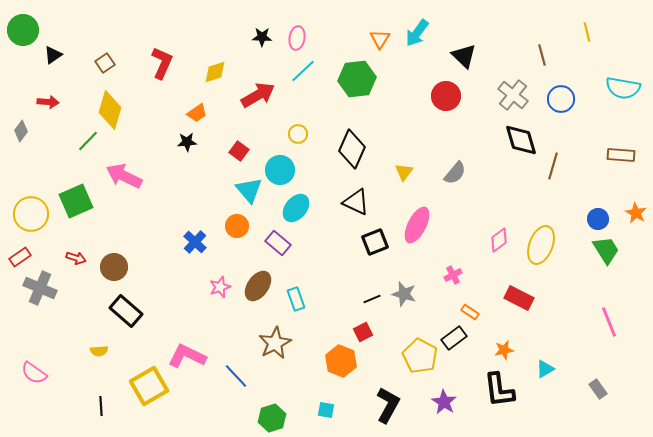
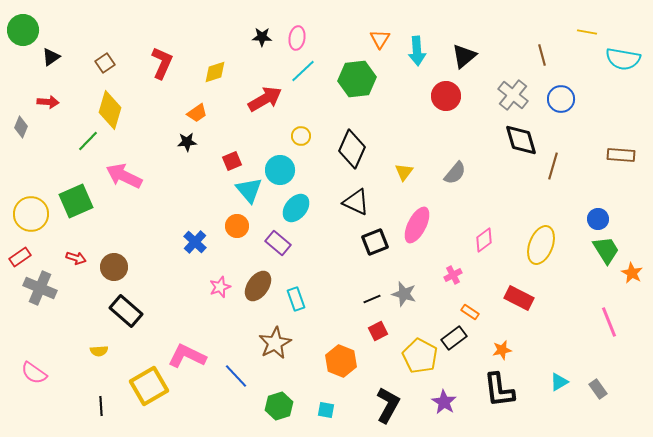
yellow line at (587, 32): rotated 66 degrees counterclockwise
cyan arrow at (417, 33): moved 18 px down; rotated 40 degrees counterclockwise
black triangle at (53, 55): moved 2 px left, 2 px down
black triangle at (464, 56): rotated 36 degrees clockwise
cyan semicircle at (623, 88): moved 29 px up
red arrow at (258, 95): moved 7 px right, 4 px down
gray diamond at (21, 131): moved 4 px up; rotated 15 degrees counterclockwise
yellow circle at (298, 134): moved 3 px right, 2 px down
red square at (239, 151): moved 7 px left, 10 px down; rotated 30 degrees clockwise
orange star at (636, 213): moved 4 px left, 60 px down
pink diamond at (499, 240): moved 15 px left
red square at (363, 332): moved 15 px right, 1 px up
orange star at (504, 350): moved 2 px left
cyan triangle at (545, 369): moved 14 px right, 13 px down
green hexagon at (272, 418): moved 7 px right, 12 px up
